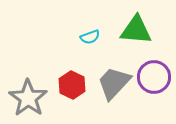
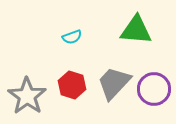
cyan semicircle: moved 18 px left
purple circle: moved 12 px down
red hexagon: rotated 8 degrees counterclockwise
gray star: moved 1 px left, 2 px up
